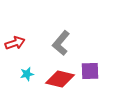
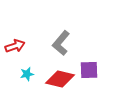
red arrow: moved 3 px down
purple square: moved 1 px left, 1 px up
